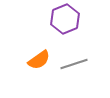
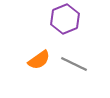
gray line: rotated 44 degrees clockwise
